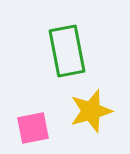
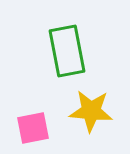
yellow star: rotated 21 degrees clockwise
